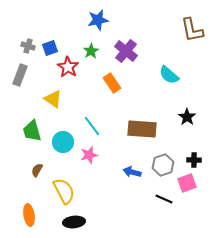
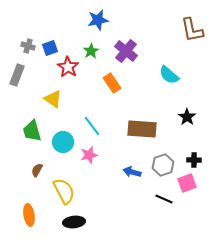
gray rectangle: moved 3 px left
